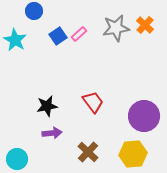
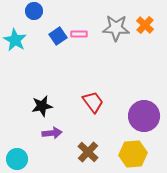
gray star: rotated 12 degrees clockwise
pink rectangle: rotated 42 degrees clockwise
black star: moved 5 px left
